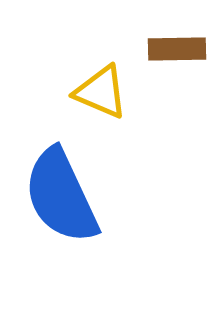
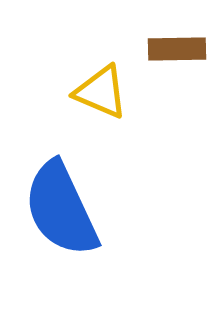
blue semicircle: moved 13 px down
